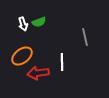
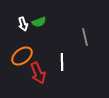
red arrow: rotated 105 degrees counterclockwise
